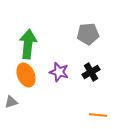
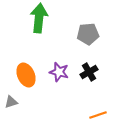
green arrow: moved 11 px right, 26 px up
black cross: moved 2 px left
orange line: rotated 24 degrees counterclockwise
